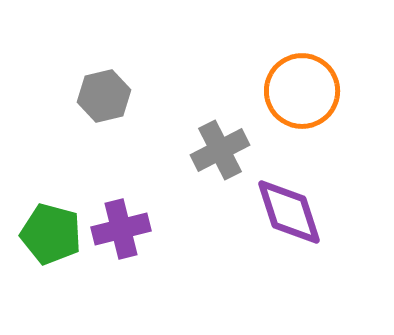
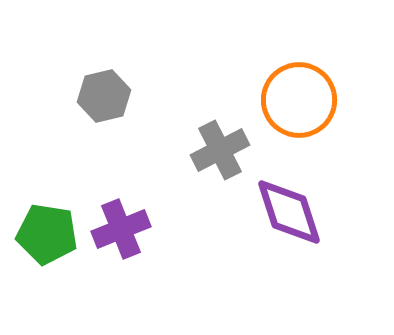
orange circle: moved 3 px left, 9 px down
purple cross: rotated 8 degrees counterclockwise
green pentagon: moved 4 px left; rotated 6 degrees counterclockwise
